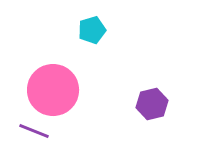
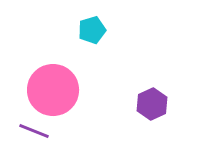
purple hexagon: rotated 12 degrees counterclockwise
